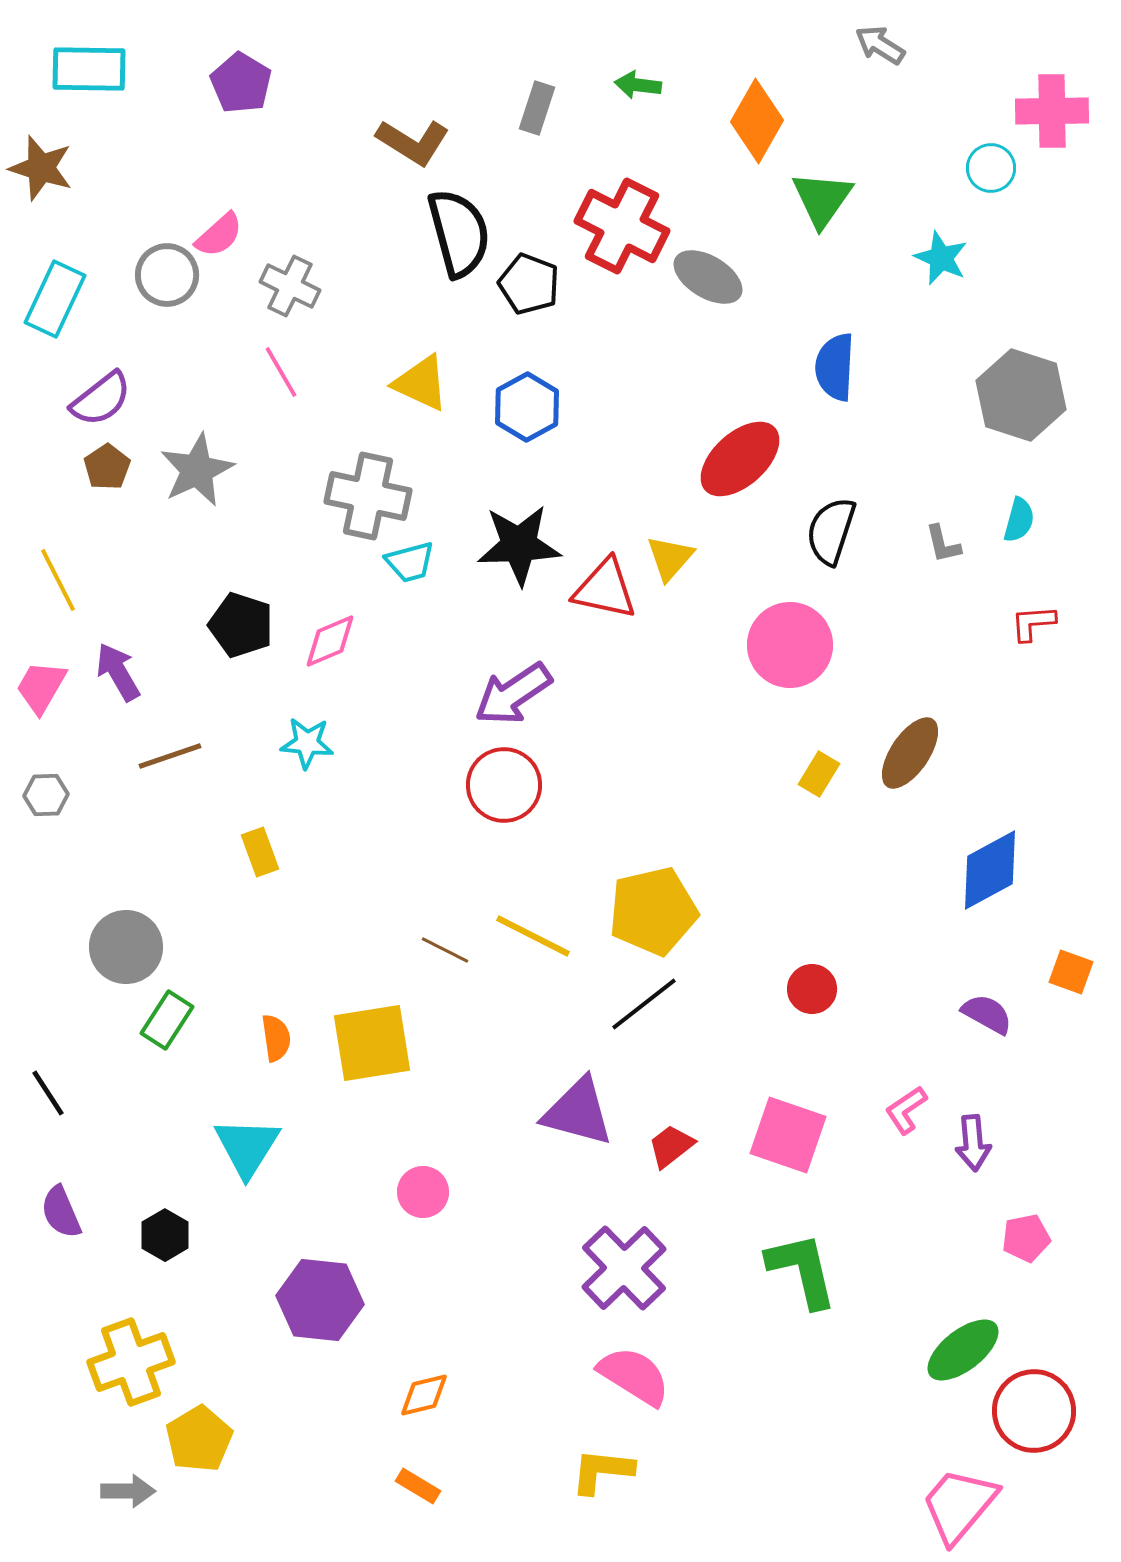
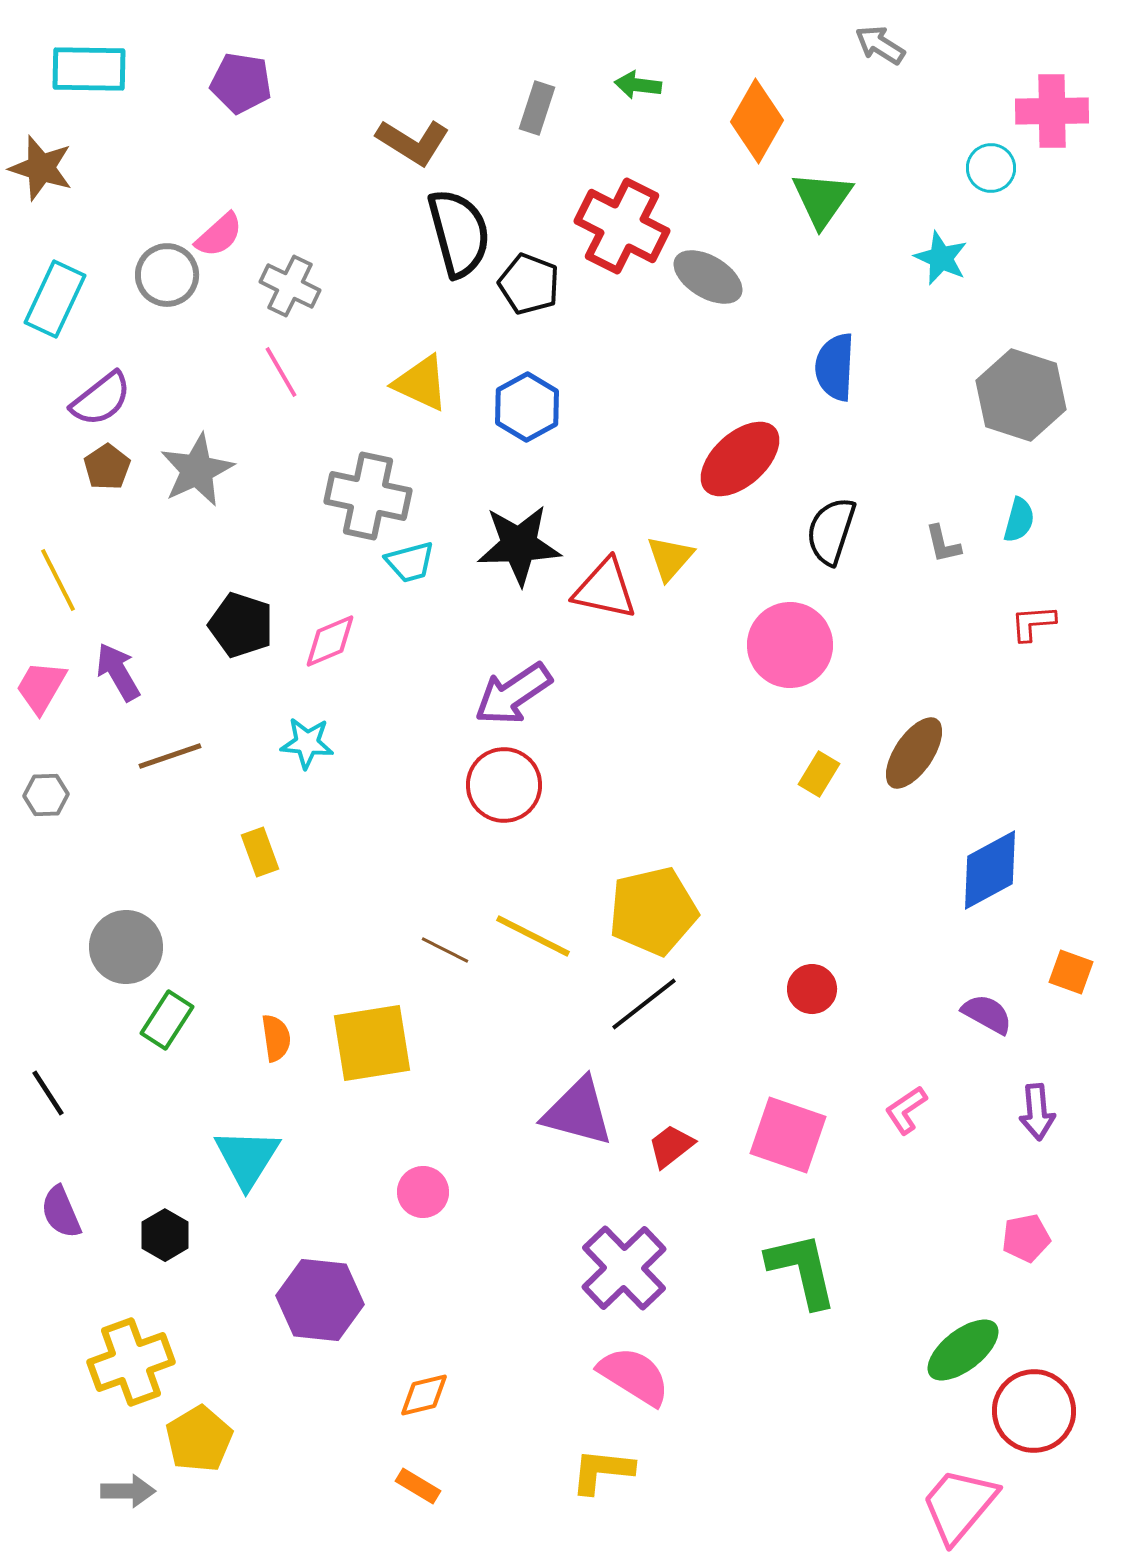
purple pentagon at (241, 83): rotated 22 degrees counterclockwise
brown ellipse at (910, 753): moved 4 px right
purple arrow at (973, 1143): moved 64 px right, 31 px up
cyan triangle at (247, 1147): moved 11 px down
